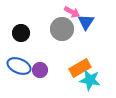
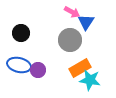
gray circle: moved 8 px right, 11 px down
blue ellipse: moved 1 px up; rotated 10 degrees counterclockwise
purple circle: moved 2 px left
